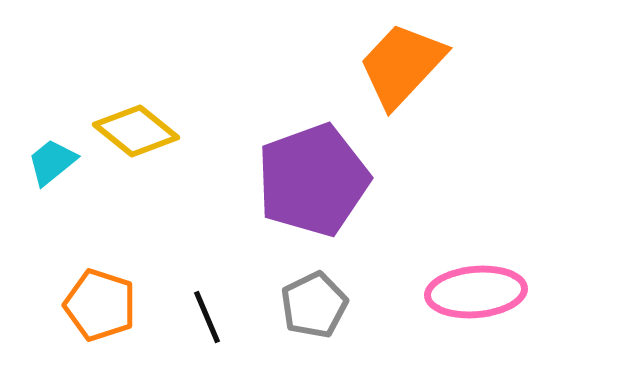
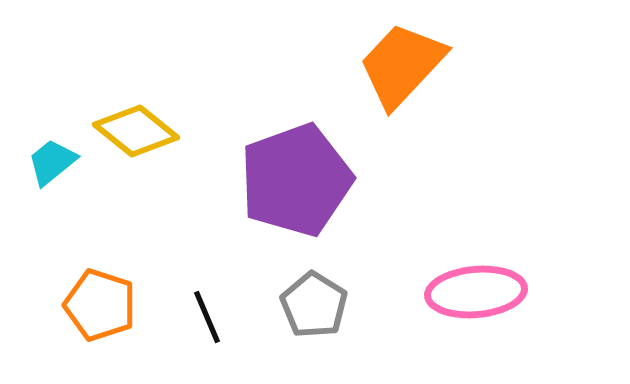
purple pentagon: moved 17 px left
gray pentagon: rotated 14 degrees counterclockwise
